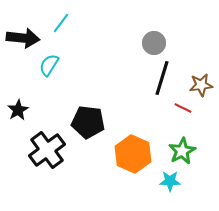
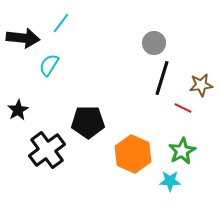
black pentagon: rotated 8 degrees counterclockwise
